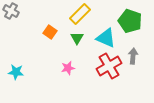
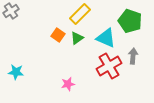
gray cross: rotated 28 degrees clockwise
orange square: moved 8 px right, 3 px down
green triangle: rotated 24 degrees clockwise
pink star: moved 16 px down
